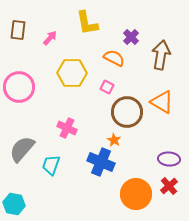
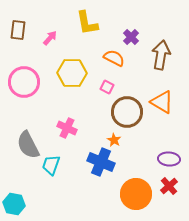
pink circle: moved 5 px right, 5 px up
gray semicircle: moved 6 px right, 4 px up; rotated 68 degrees counterclockwise
